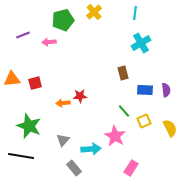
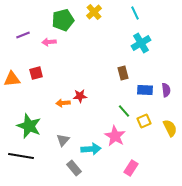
cyan line: rotated 32 degrees counterclockwise
red square: moved 1 px right, 10 px up
